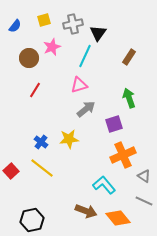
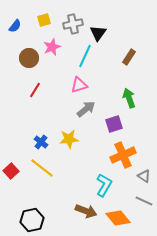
cyan L-shape: rotated 70 degrees clockwise
